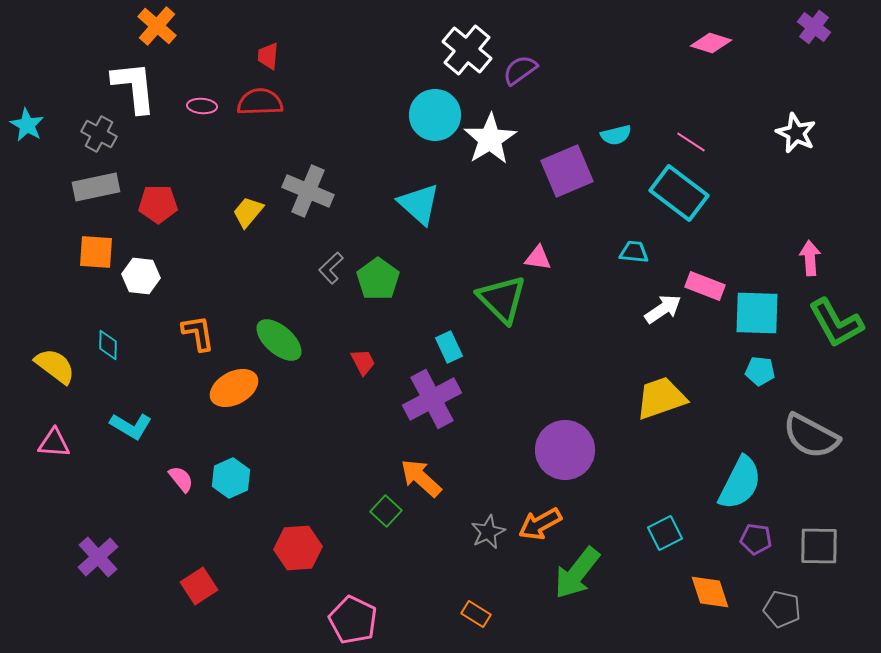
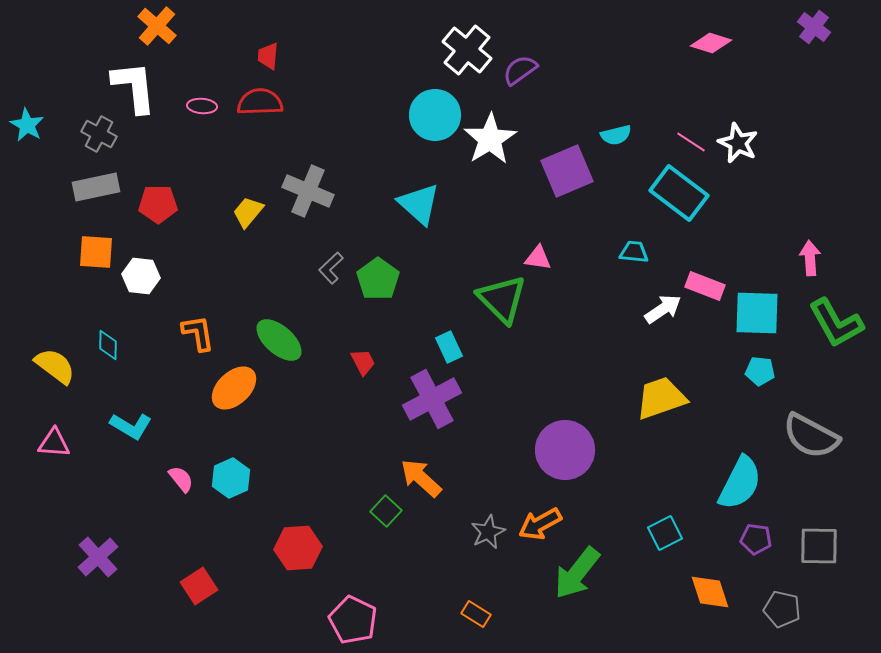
white star at (796, 133): moved 58 px left, 10 px down
orange ellipse at (234, 388): rotated 15 degrees counterclockwise
